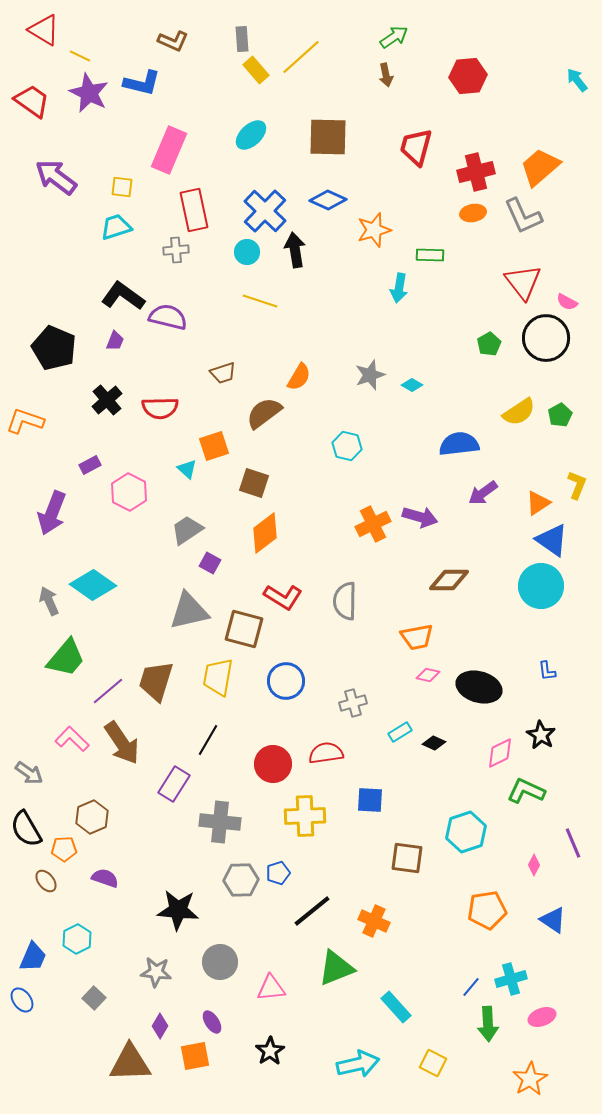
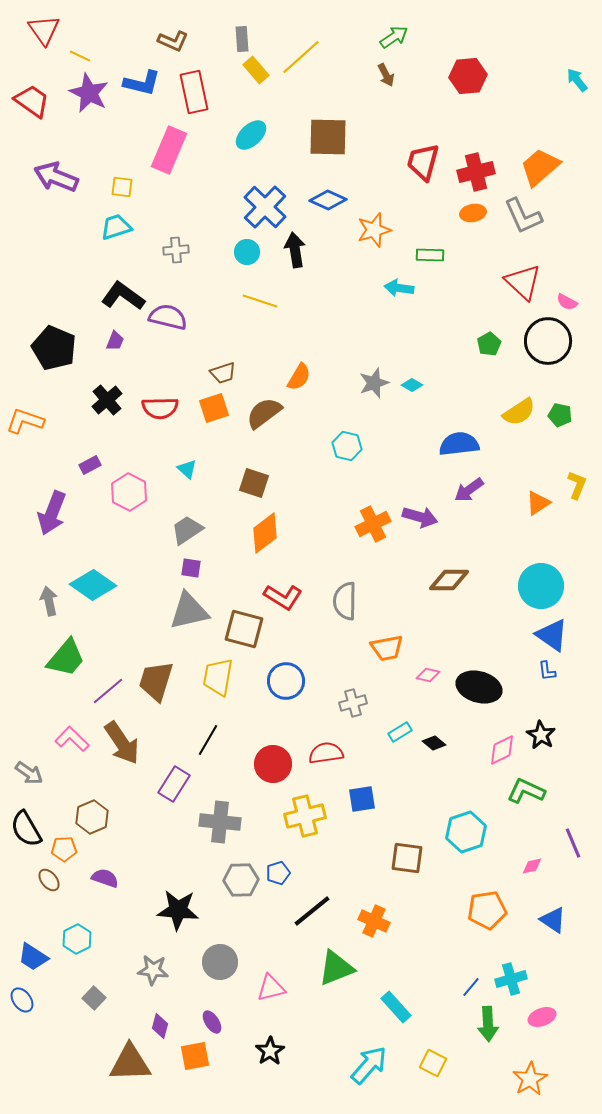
red triangle at (44, 30): rotated 24 degrees clockwise
brown arrow at (386, 75): rotated 15 degrees counterclockwise
red trapezoid at (416, 147): moved 7 px right, 15 px down
purple arrow at (56, 177): rotated 15 degrees counterclockwise
red rectangle at (194, 210): moved 118 px up
blue cross at (265, 211): moved 4 px up
red triangle at (523, 282): rotated 9 degrees counterclockwise
cyan arrow at (399, 288): rotated 88 degrees clockwise
black circle at (546, 338): moved 2 px right, 3 px down
gray star at (370, 375): moved 4 px right, 8 px down
green pentagon at (560, 415): rotated 30 degrees counterclockwise
orange square at (214, 446): moved 38 px up
purple arrow at (483, 493): moved 14 px left, 3 px up
blue triangle at (552, 540): moved 95 px down
purple square at (210, 563): moved 19 px left, 5 px down; rotated 20 degrees counterclockwise
gray arrow at (49, 601): rotated 12 degrees clockwise
orange trapezoid at (417, 637): moved 30 px left, 11 px down
black diamond at (434, 743): rotated 15 degrees clockwise
pink diamond at (500, 753): moved 2 px right, 3 px up
blue square at (370, 800): moved 8 px left, 1 px up; rotated 12 degrees counterclockwise
yellow cross at (305, 816): rotated 12 degrees counterclockwise
pink diamond at (534, 865): moved 2 px left, 1 px down; rotated 50 degrees clockwise
brown ellipse at (46, 881): moved 3 px right, 1 px up
blue trapezoid at (33, 957): rotated 100 degrees clockwise
gray star at (156, 972): moved 3 px left, 2 px up
pink triangle at (271, 988): rotated 8 degrees counterclockwise
purple diamond at (160, 1026): rotated 15 degrees counterclockwise
cyan arrow at (358, 1064): moved 11 px right, 1 px down; rotated 36 degrees counterclockwise
